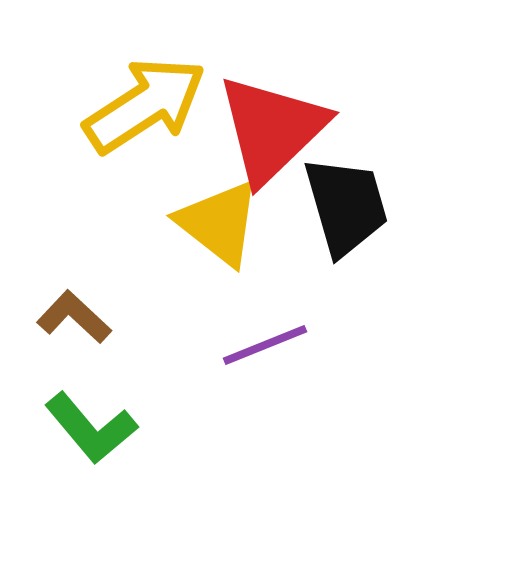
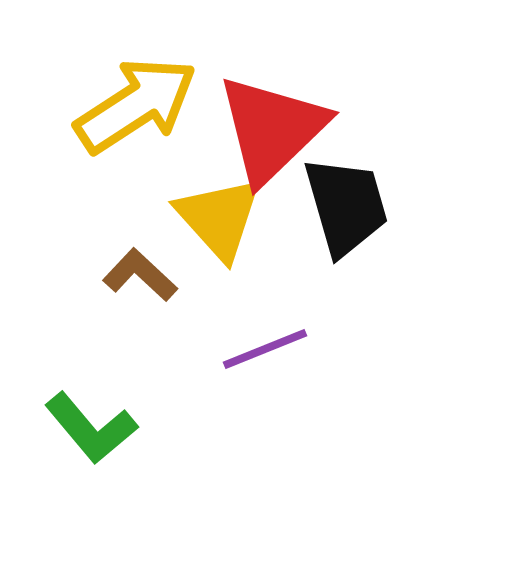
yellow arrow: moved 9 px left
yellow triangle: moved 5 px up; rotated 10 degrees clockwise
brown L-shape: moved 66 px right, 42 px up
purple line: moved 4 px down
